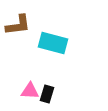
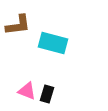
pink triangle: moved 3 px left; rotated 18 degrees clockwise
